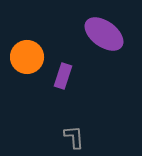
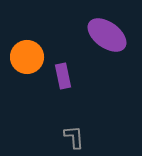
purple ellipse: moved 3 px right, 1 px down
purple rectangle: rotated 30 degrees counterclockwise
